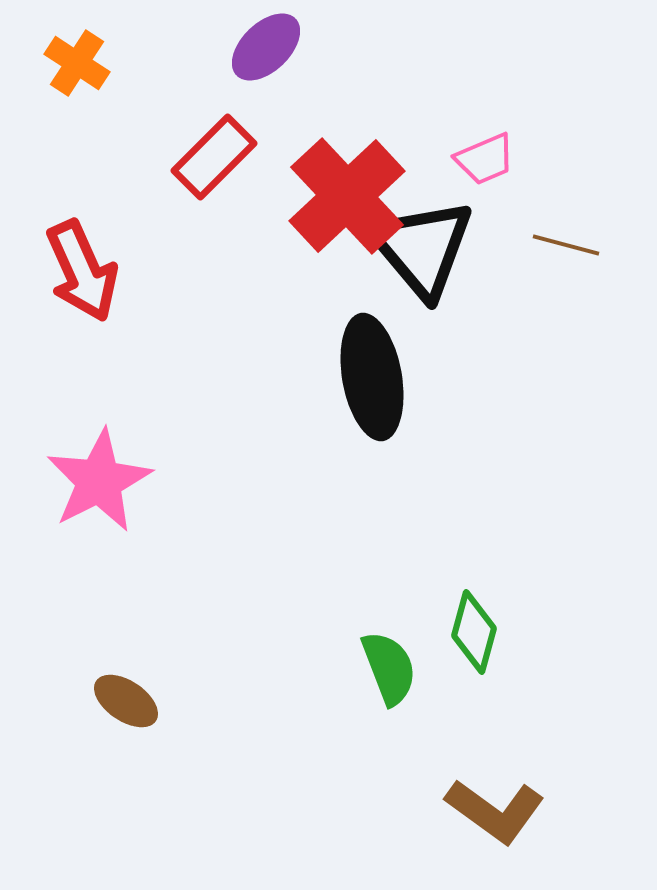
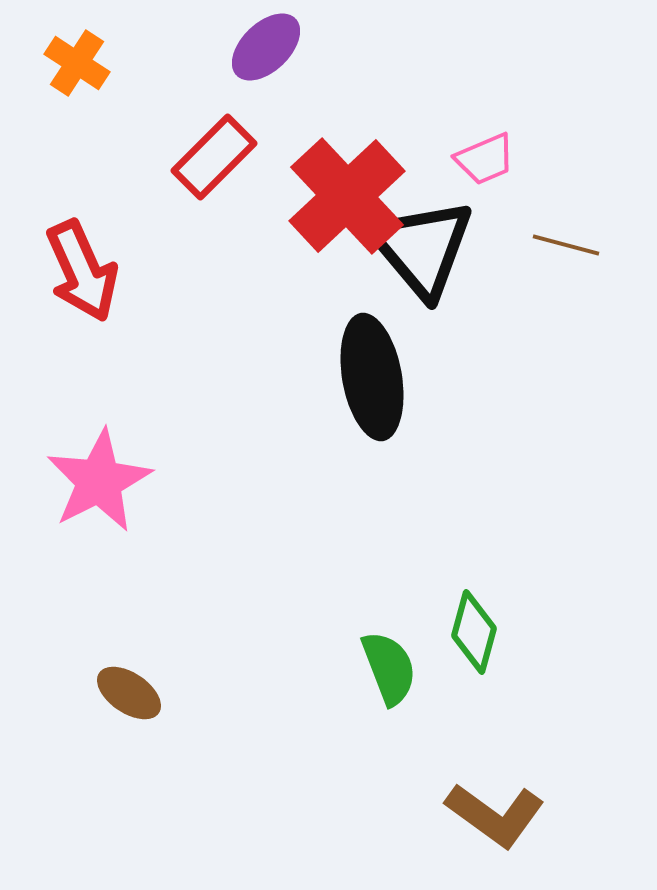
brown ellipse: moved 3 px right, 8 px up
brown L-shape: moved 4 px down
